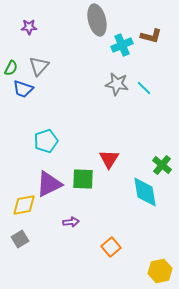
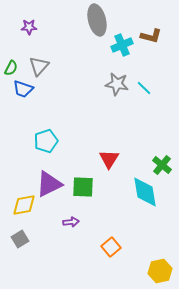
green square: moved 8 px down
